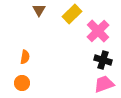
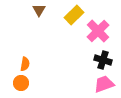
yellow rectangle: moved 2 px right, 1 px down
orange semicircle: moved 7 px down
orange circle: moved 1 px left
